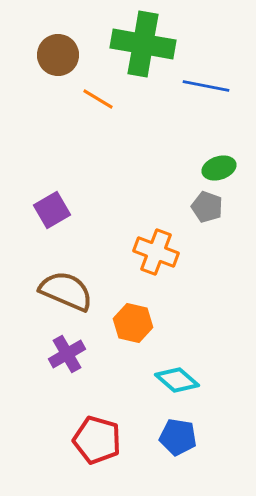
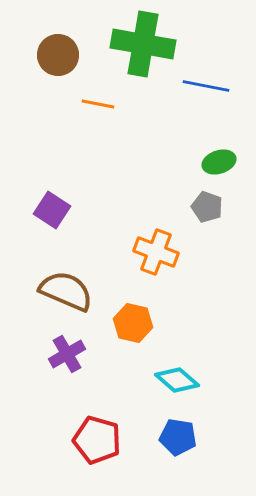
orange line: moved 5 px down; rotated 20 degrees counterclockwise
green ellipse: moved 6 px up
purple square: rotated 27 degrees counterclockwise
